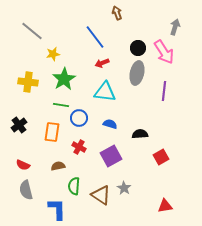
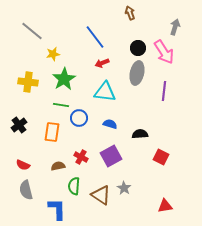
brown arrow: moved 13 px right
red cross: moved 2 px right, 10 px down
red square: rotated 35 degrees counterclockwise
